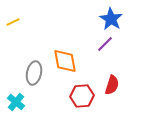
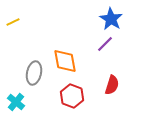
red hexagon: moved 10 px left; rotated 25 degrees clockwise
